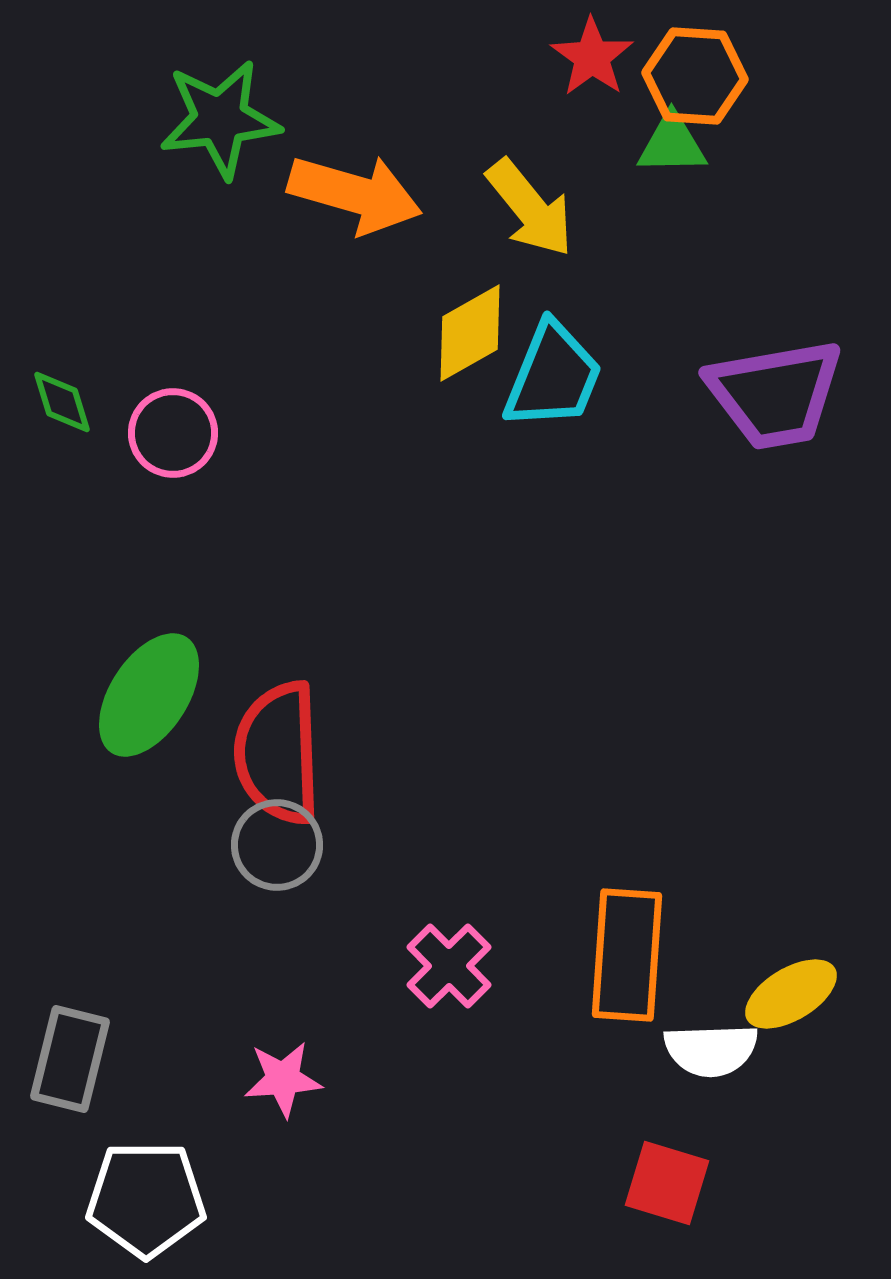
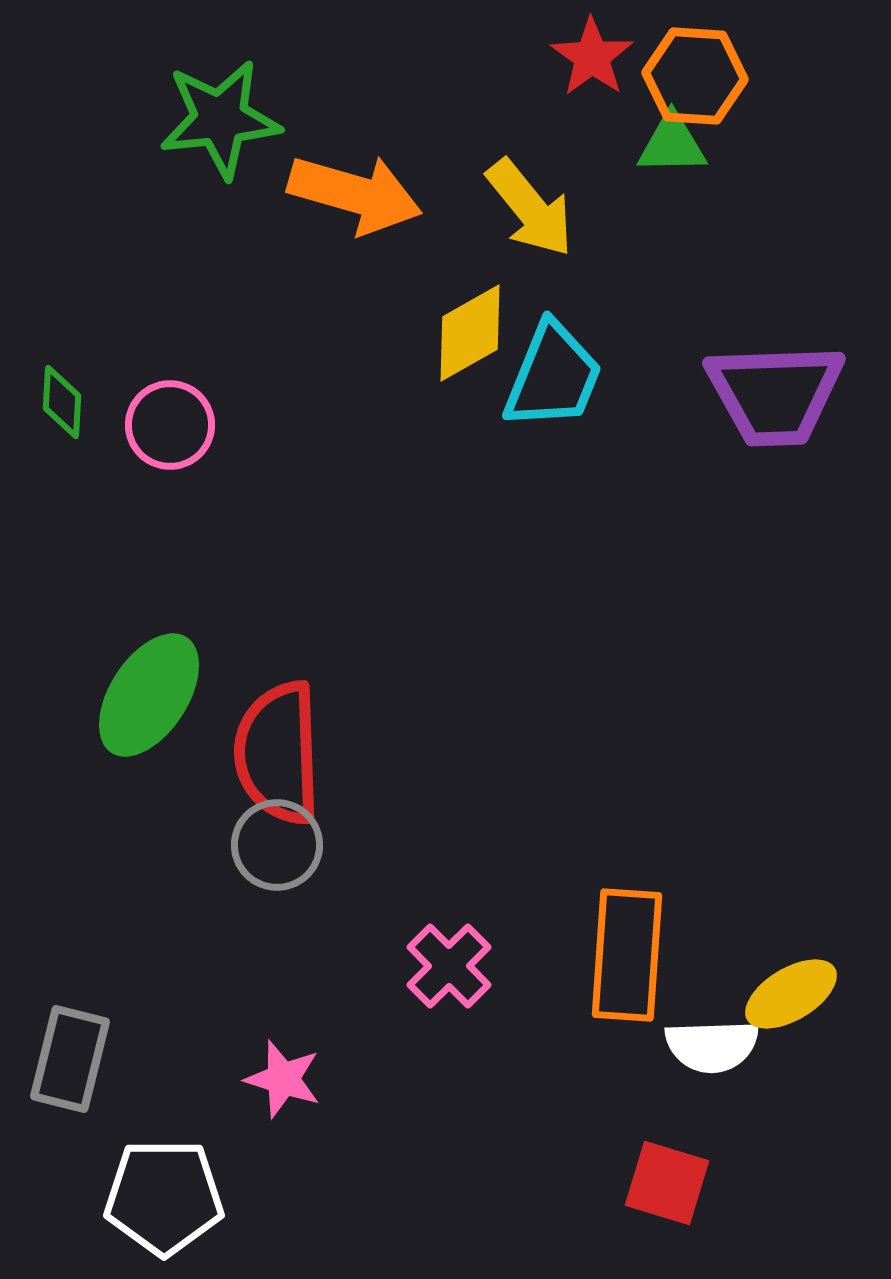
purple trapezoid: rotated 8 degrees clockwise
green diamond: rotated 20 degrees clockwise
pink circle: moved 3 px left, 8 px up
white semicircle: moved 1 px right, 4 px up
pink star: rotated 22 degrees clockwise
white pentagon: moved 18 px right, 2 px up
